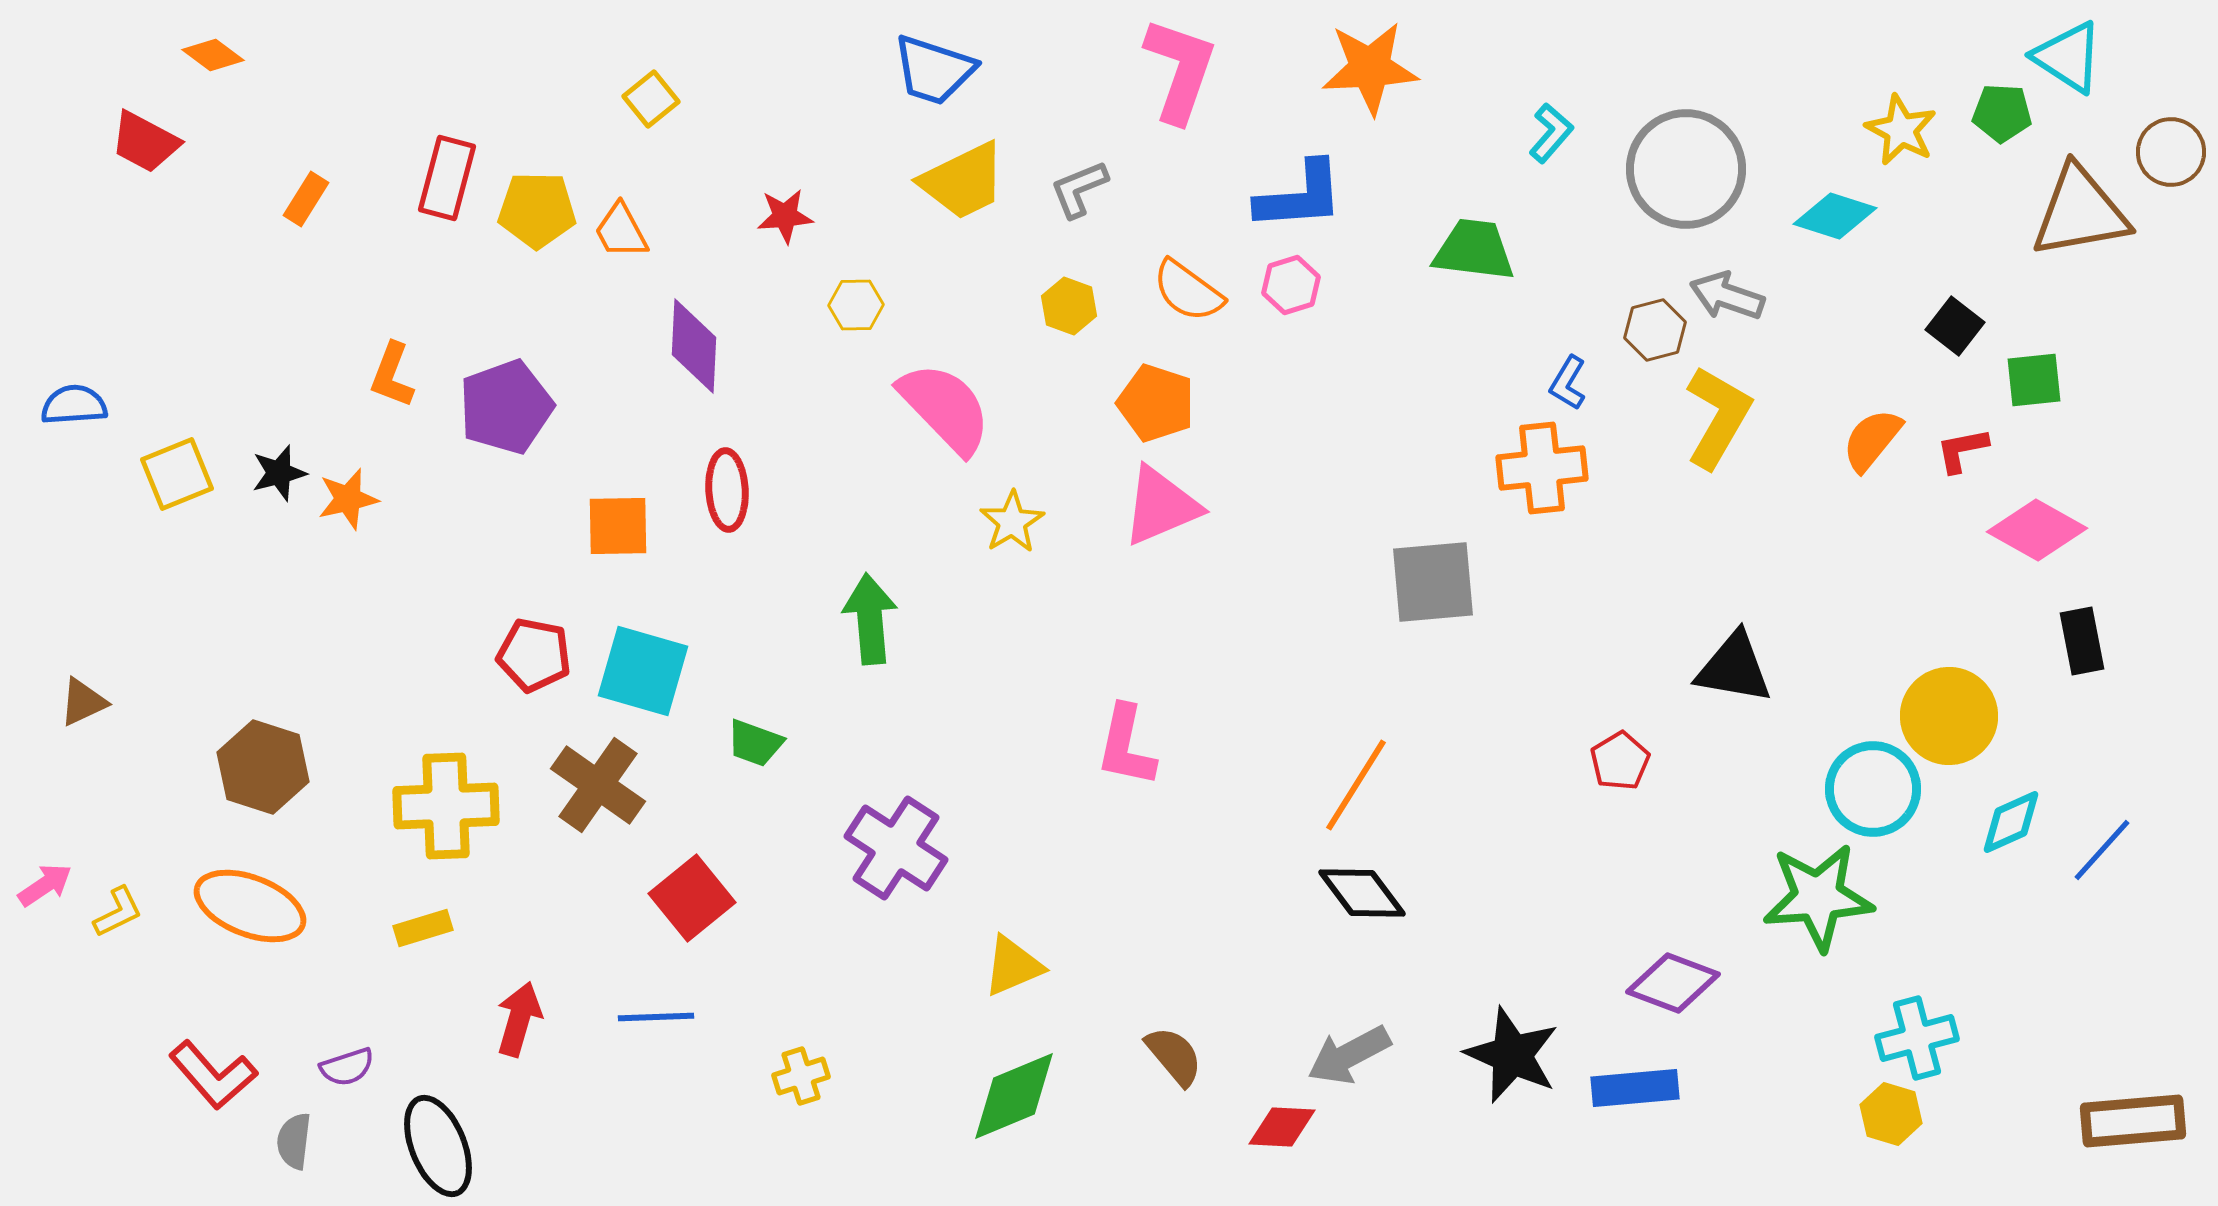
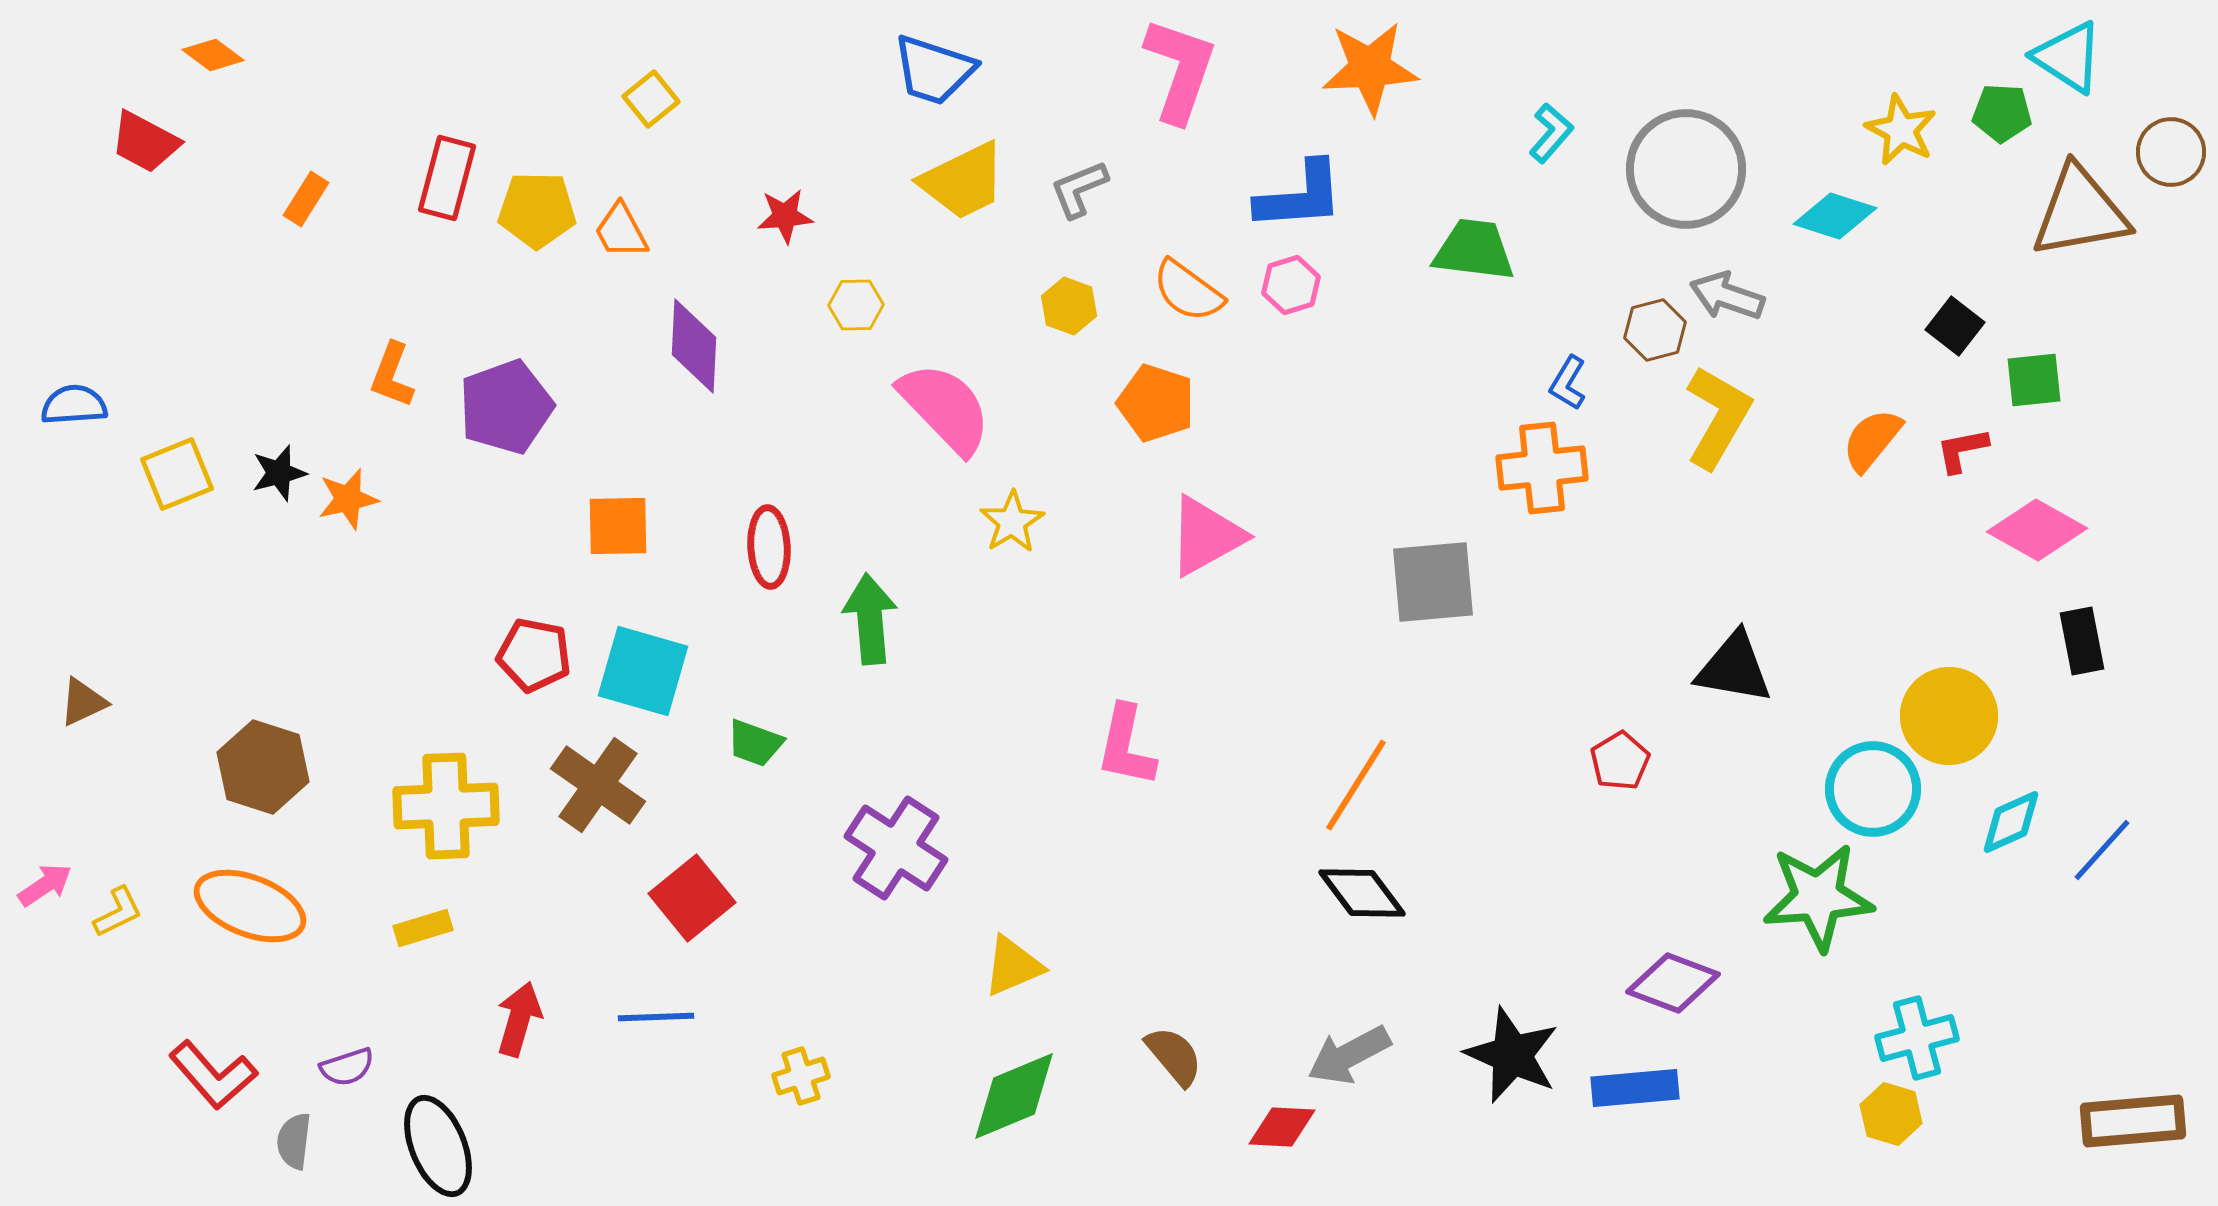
red ellipse at (727, 490): moved 42 px right, 57 px down
pink triangle at (1161, 506): moved 45 px right, 30 px down; rotated 6 degrees counterclockwise
